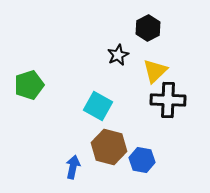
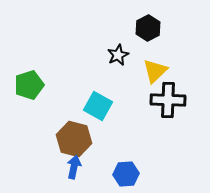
brown hexagon: moved 35 px left, 8 px up
blue hexagon: moved 16 px left, 14 px down; rotated 15 degrees counterclockwise
blue arrow: moved 1 px right
